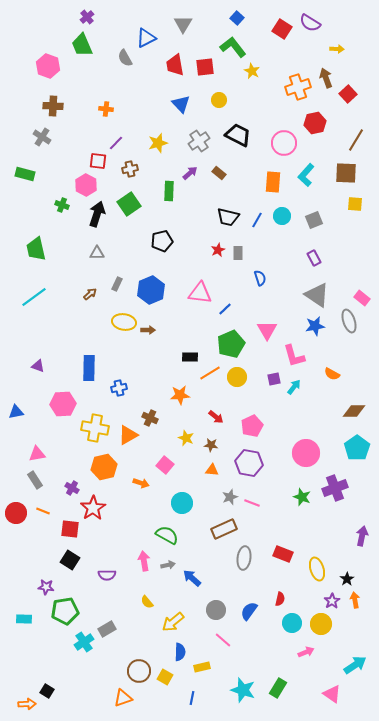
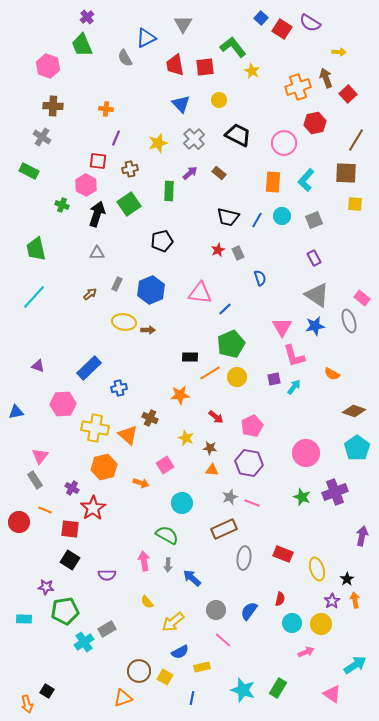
blue square at (237, 18): moved 24 px right
yellow arrow at (337, 49): moved 2 px right, 3 px down
gray cross at (199, 141): moved 5 px left, 2 px up; rotated 10 degrees counterclockwise
purple line at (116, 143): moved 5 px up; rotated 21 degrees counterclockwise
green rectangle at (25, 174): moved 4 px right, 3 px up; rotated 12 degrees clockwise
cyan L-shape at (306, 175): moved 5 px down
gray rectangle at (238, 253): rotated 24 degrees counterclockwise
cyan line at (34, 297): rotated 12 degrees counterclockwise
pink triangle at (267, 330): moved 15 px right, 3 px up
blue rectangle at (89, 368): rotated 45 degrees clockwise
brown diamond at (354, 411): rotated 20 degrees clockwise
orange triangle at (128, 435): rotated 50 degrees counterclockwise
brown star at (211, 445): moved 1 px left, 3 px down
pink triangle at (37, 454): moved 3 px right, 2 px down; rotated 42 degrees counterclockwise
pink square at (165, 465): rotated 18 degrees clockwise
purple cross at (335, 488): moved 4 px down
orange line at (43, 511): moved 2 px right, 1 px up
red circle at (16, 513): moved 3 px right, 9 px down
gray arrow at (168, 565): rotated 104 degrees clockwise
blue semicircle at (180, 652): rotated 60 degrees clockwise
orange arrow at (27, 704): rotated 78 degrees clockwise
